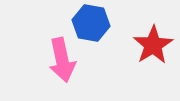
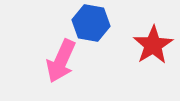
pink arrow: moved 1 px left, 1 px down; rotated 36 degrees clockwise
